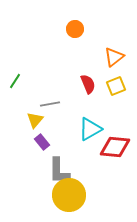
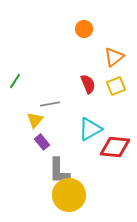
orange circle: moved 9 px right
